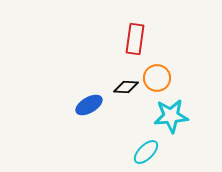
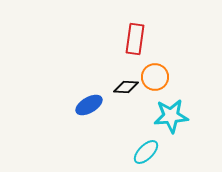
orange circle: moved 2 px left, 1 px up
